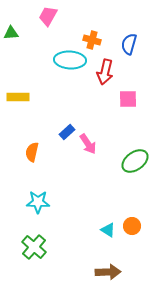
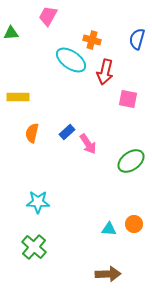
blue semicircle: moved 8 px right, 5 px up
cyan ellipse: moved 1 px right; rotated 32 degrees clockwise
pink square: rotated 12 degrees clockwise
orange semicircle: moved 19 px up
green ellipse: moved 4 px left
orange circle: moved 2 px right, 2 px up
cyan triangle: moved 1 px right, 1 px up; rotated 28 degrees counterclockwise
brown arrow: moved 2 px down
